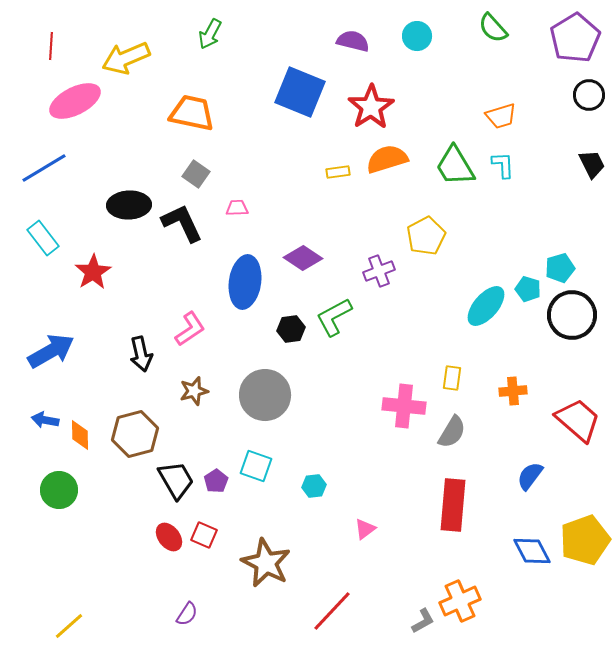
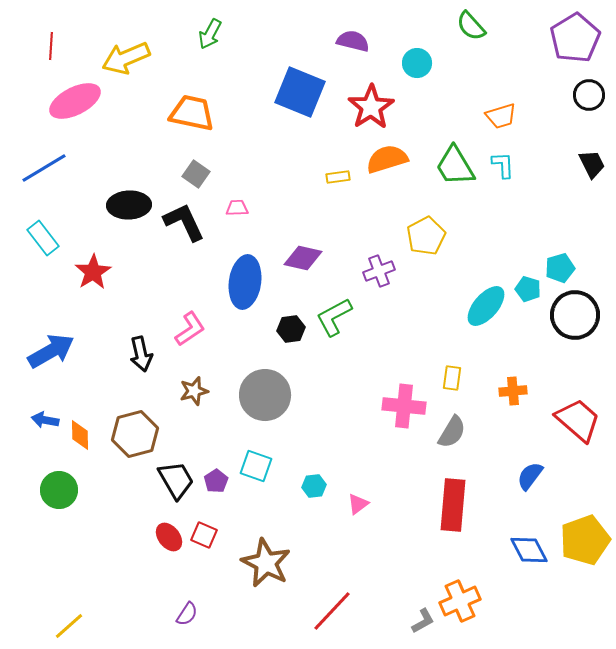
green semicircle at (493, 28): moved 22 px left, 2 px up
cyan circle at (417, 36): moved 27 px down
yellow rectangle at (338, 172): moved 5 px down
black L-shape at (182, 223): moved 2 px right, 1 px up
purple diamond at (303, 258): rotated 21 degrees counterclockwise
black circle at (572, 315): moved 3 px right
pink triangle at (365, 529): moved 7 px left, 25 px up
blue diamond at (532, 551): moved 3 px left, 1 px up
